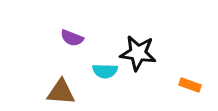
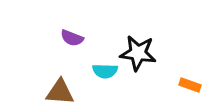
brown triangle: moved 1 px left
